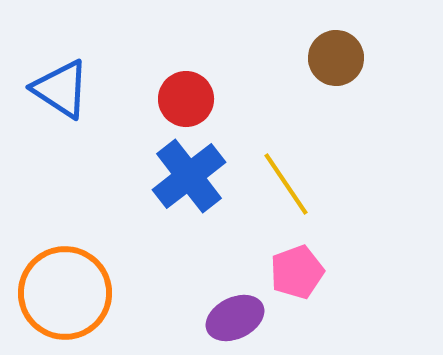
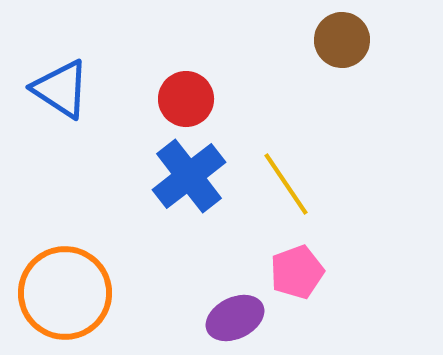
brown circle: moved 6 px right, 18 px up
